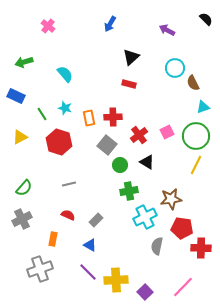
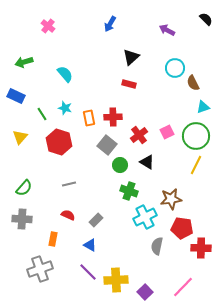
yellow triangle at (20, 137): rotated 21 degrees counterclockwise
green cross at (129, 191): rotated 30 degrees clockwise
gray cross at (22, 219): rotated 30 degrees clockwise
